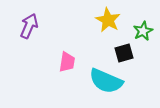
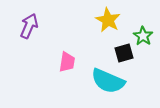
green star: moved 5 px down; rotated 12 degrees counterclockwise
cyan semicircle: moved 2 px right
